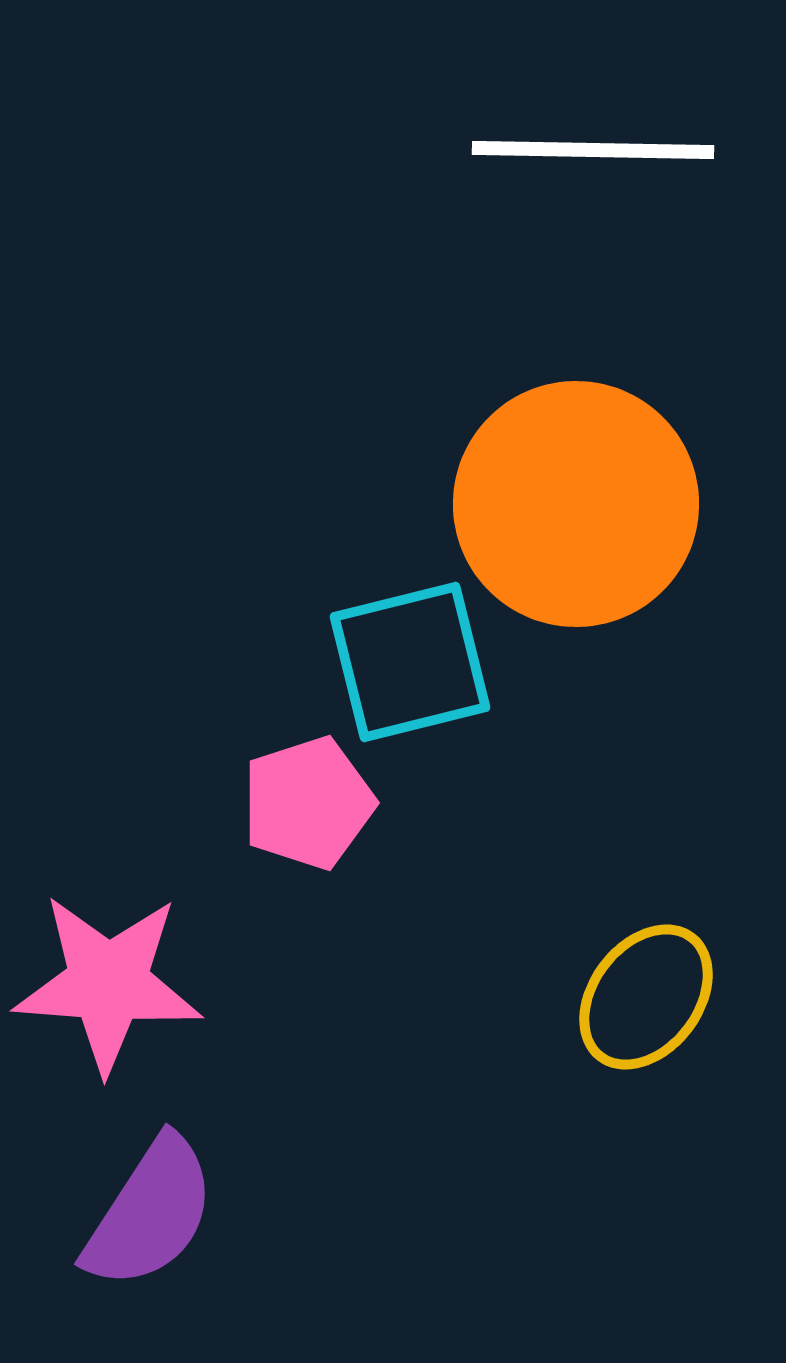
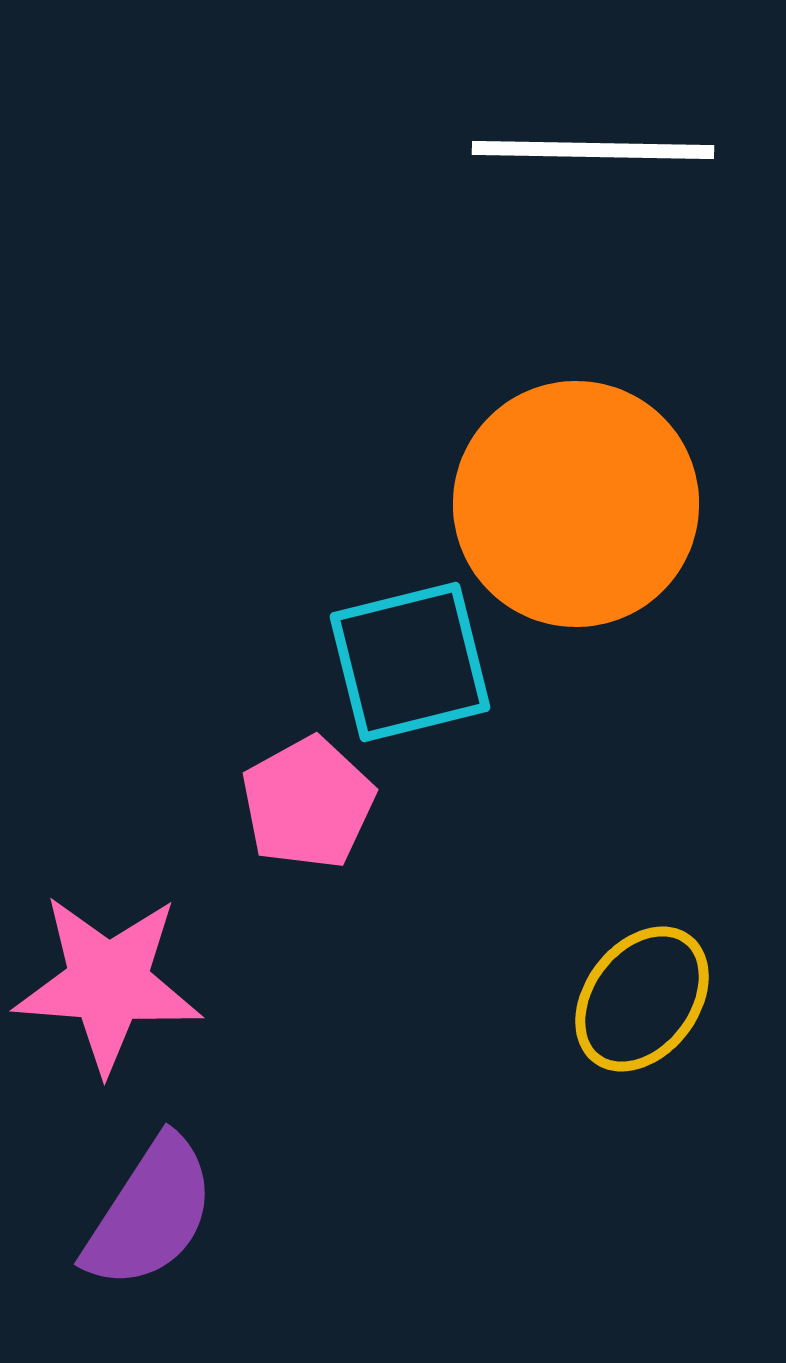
pink pentagon: rotated 11 degrees counterclockwise
yellow ellipse: moved 4 px left, 2 px down
